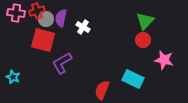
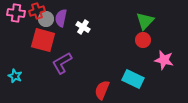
cyan star: moved 2 px right, 1 px up
